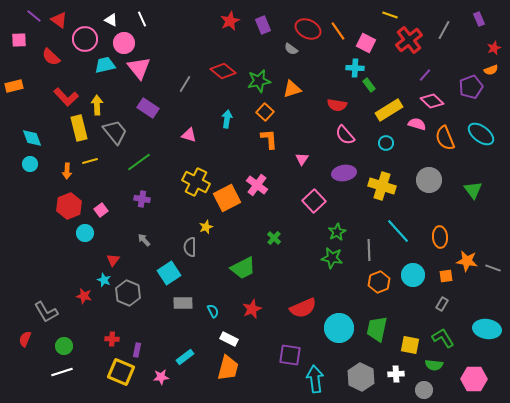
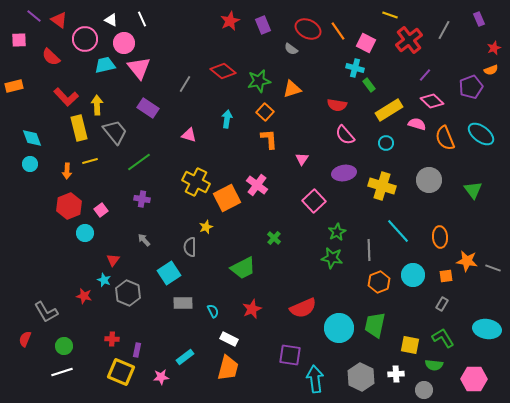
cyan cross at (355, 68): rotated 12 degrees clockwise
green trapezoid at (377, 329): moved 2 px left, 4 px up
